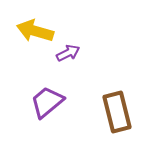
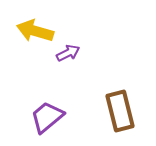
purple trapezoid: moved 15 px down
brown rectangle: moved 3 px right, 1 px up
